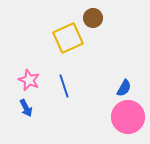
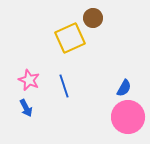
yellow square: moved 2 px right
